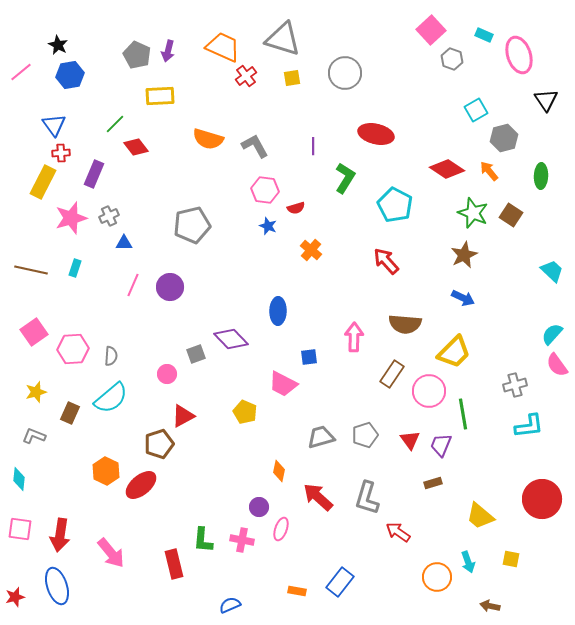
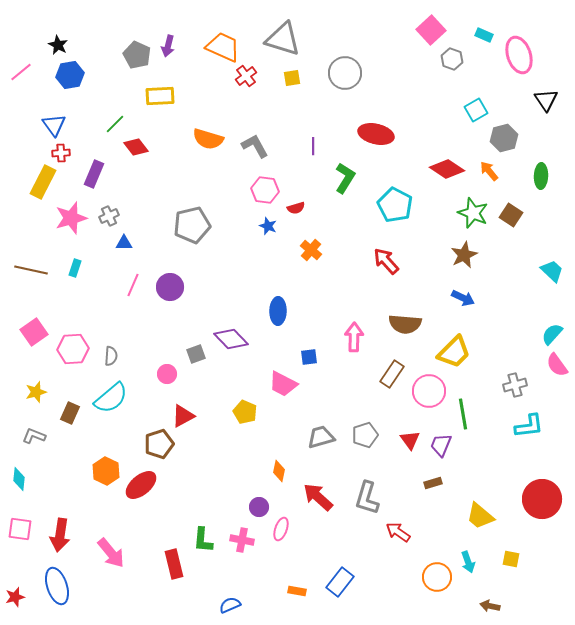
purple arrow at (168, 51): moved 5 px up
